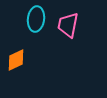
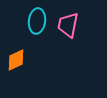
cyan ellipse: moved 1 px right, 2 px down
